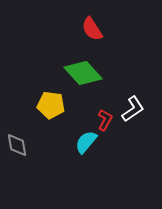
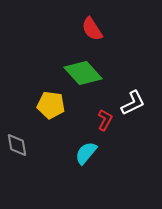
white L-shape: moved 6 px up; rotated 8 degrees clockwise
cyan semicircle: moved 11 px down
